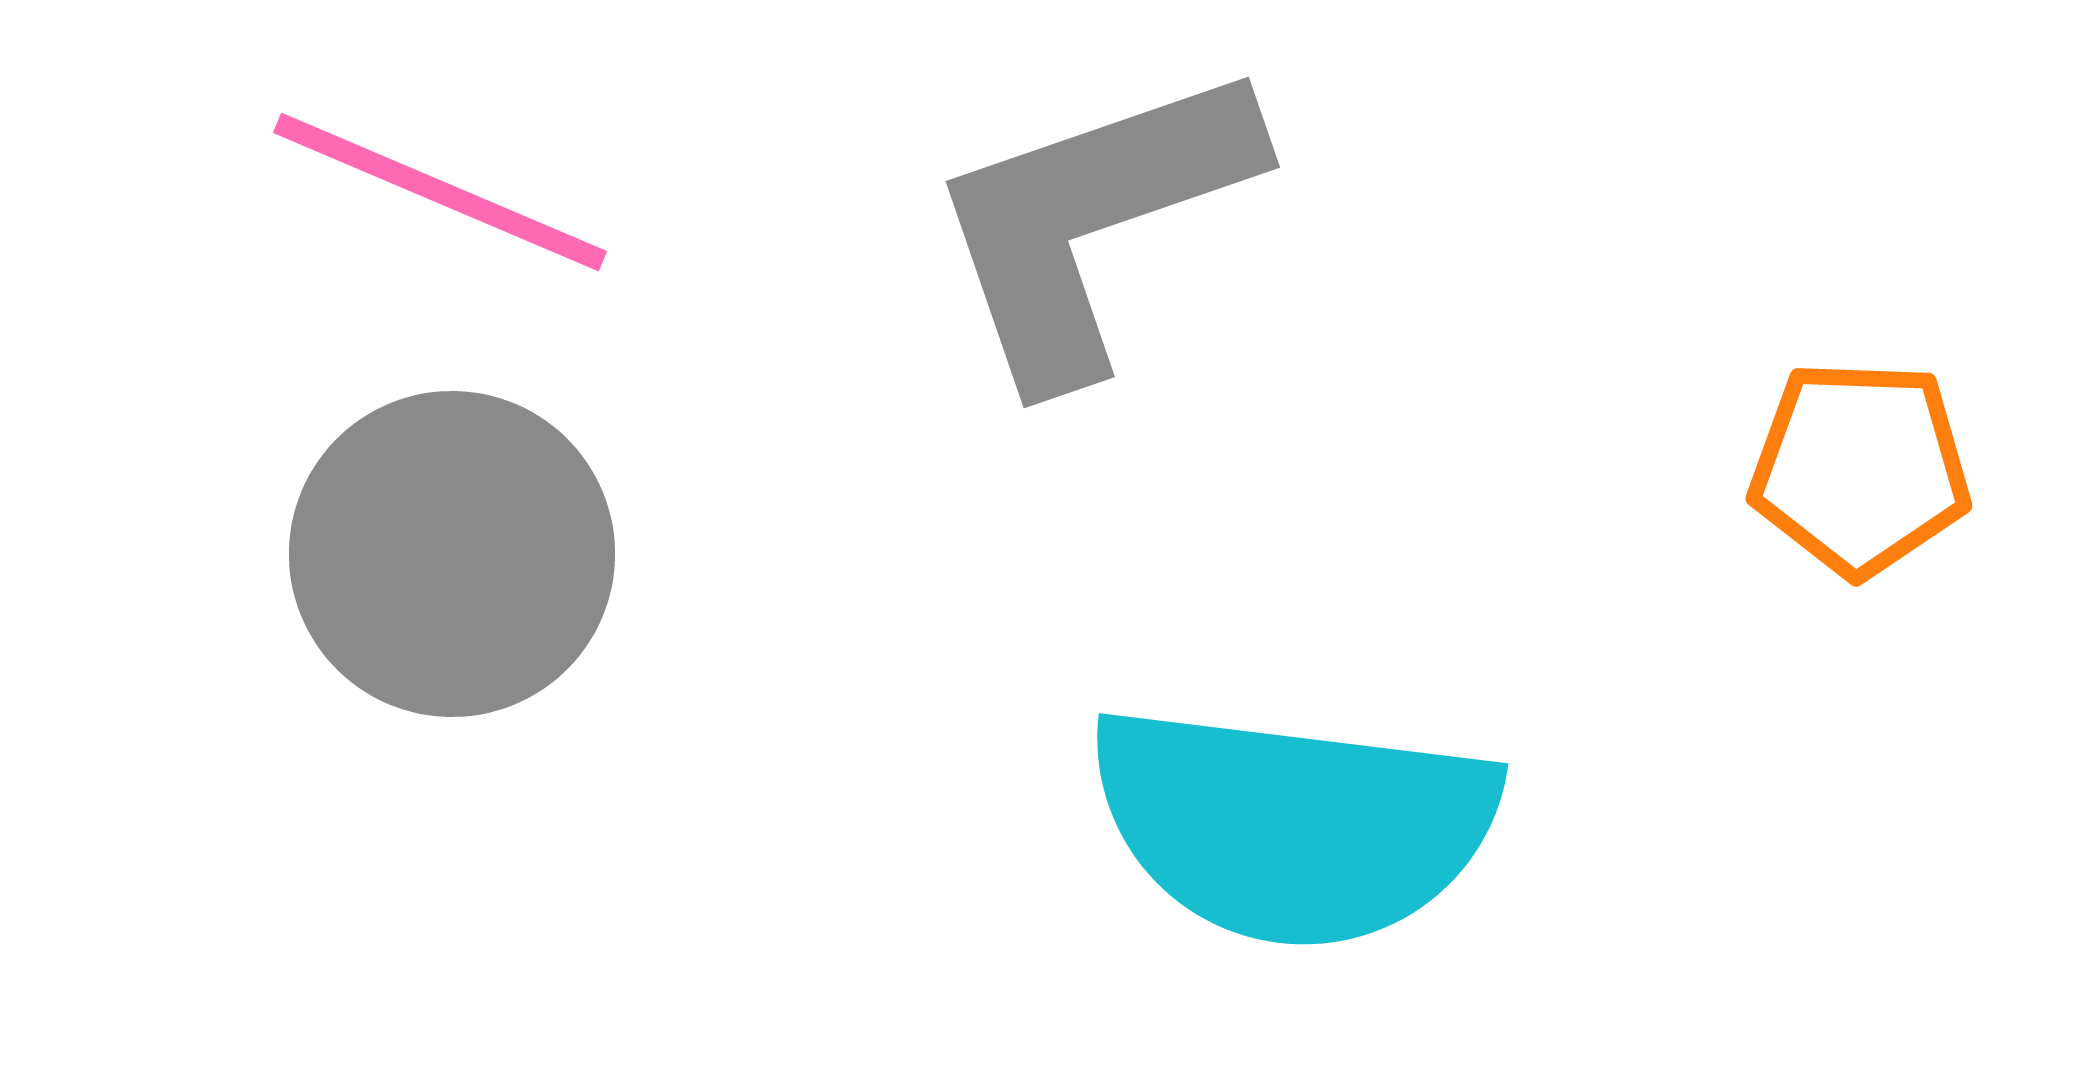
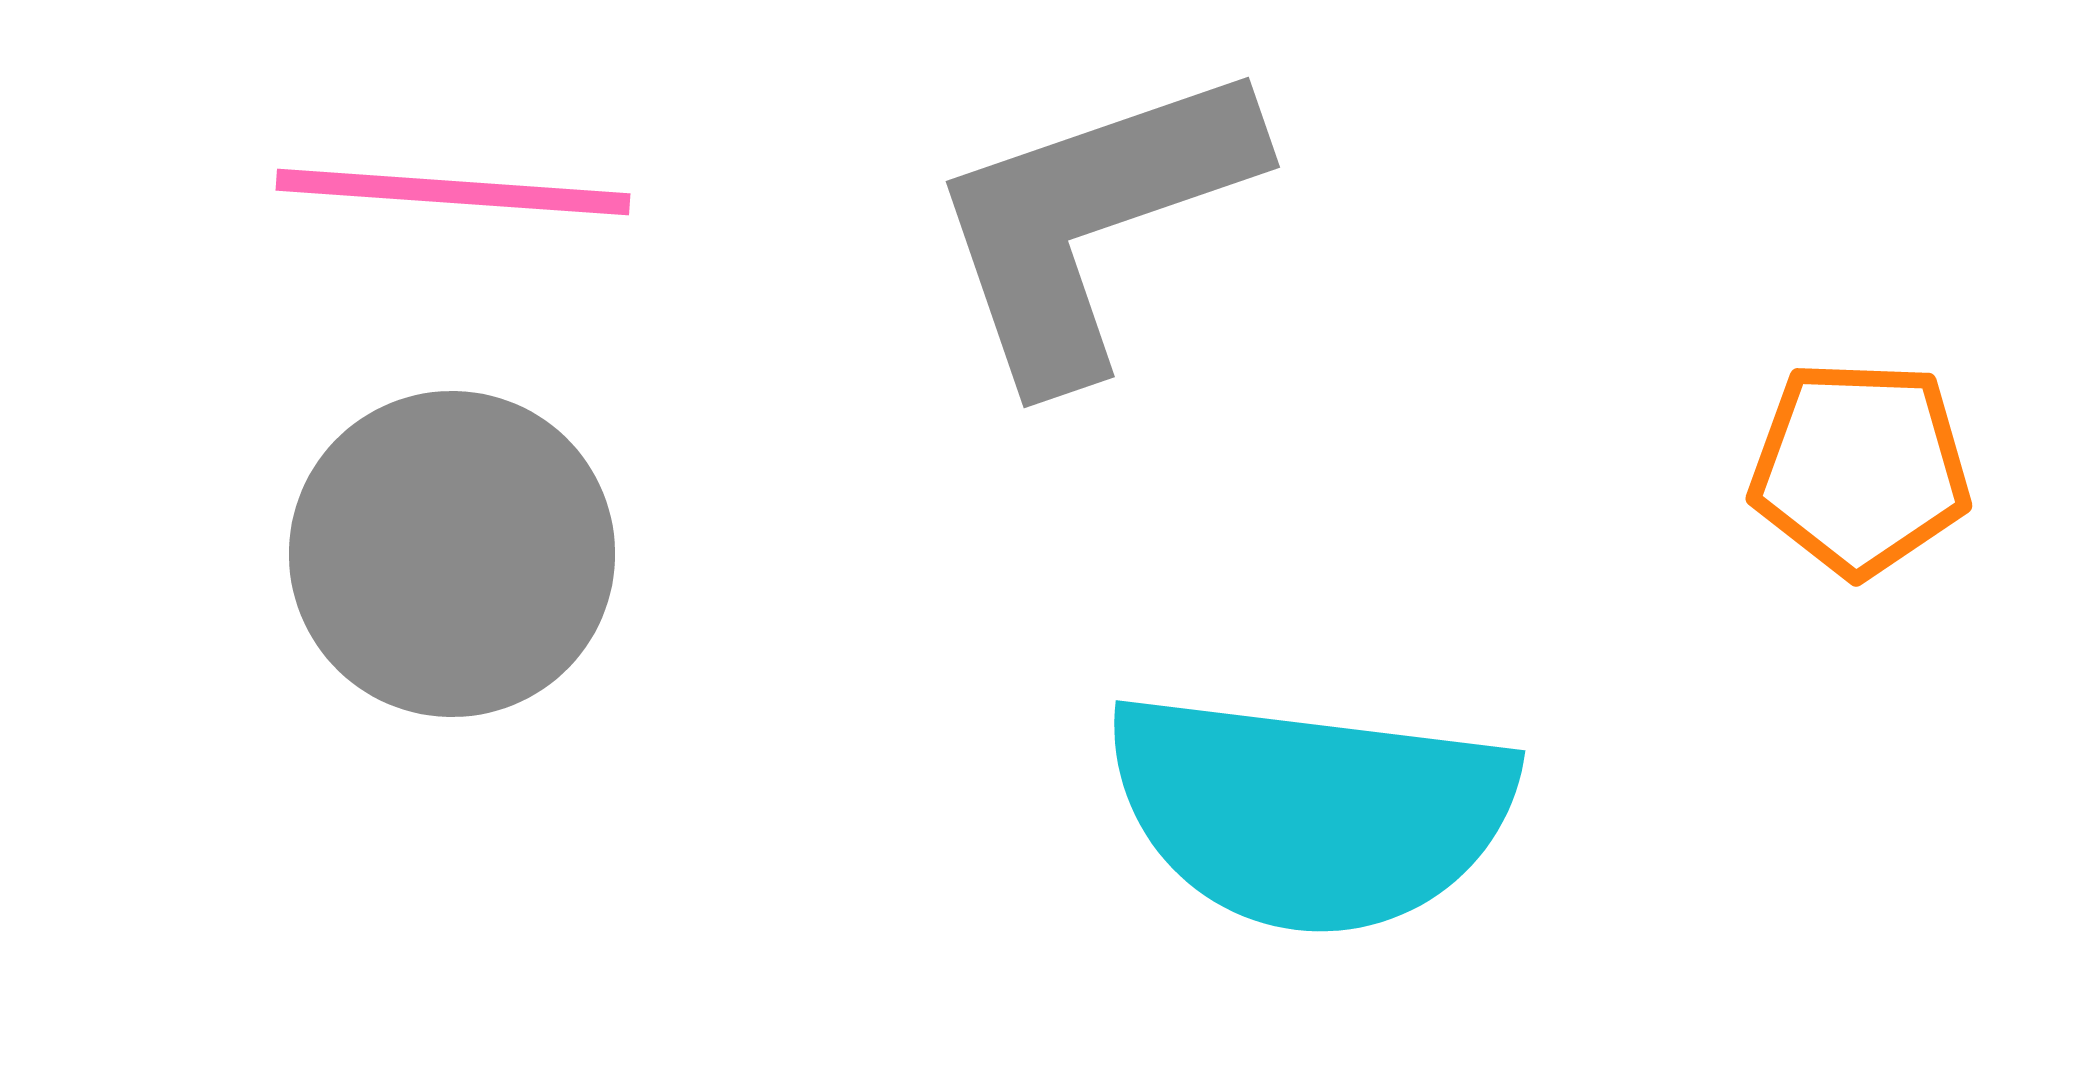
pink line: moved 13 px right; rotated 19 degrees counterclockwise
cyan semicircle: moved 17 px right, 13 px up
